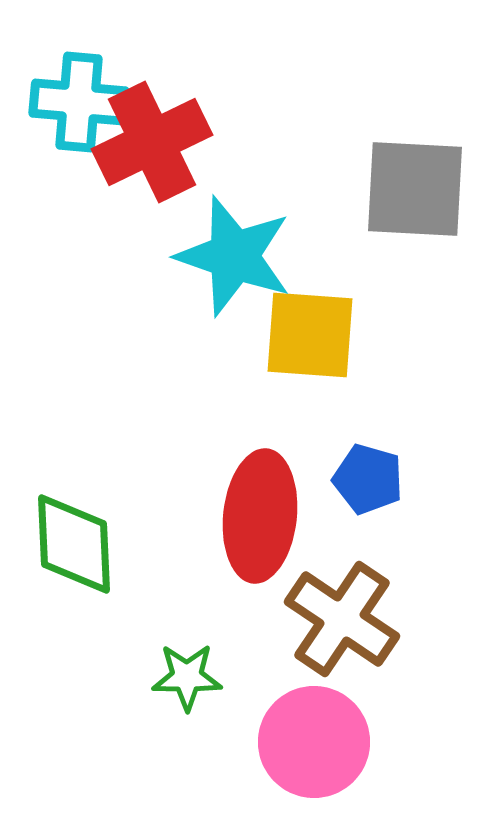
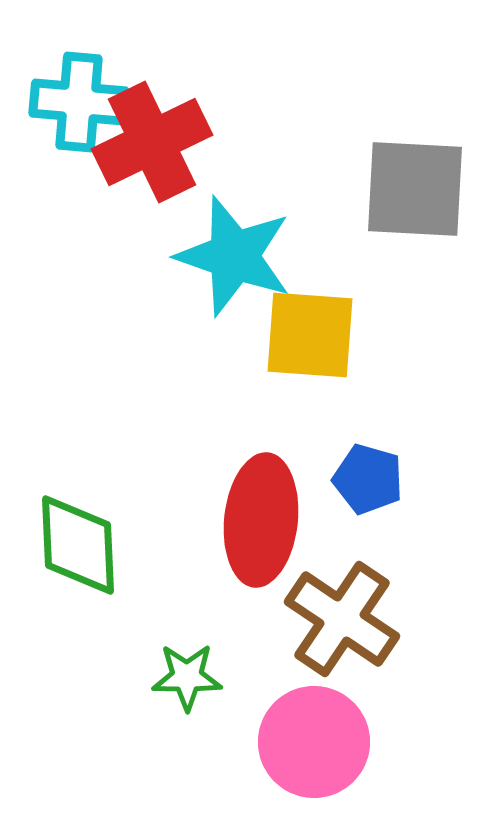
red ellipse: moved 1 px right, 4 px down
green diamond: moved 4 px right, 1 px down
